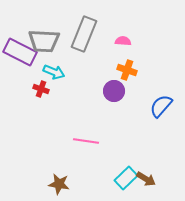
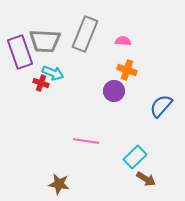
gray rectangle: moved 1 px right
gray trapezoid: moved 1 px right
purple rectangle: rotated 44 degrees clockwise
cyan arrow: moved 1 px left, 1 px down
red cross: moved 6 px up
cyan rectangle: moved 9 px right, 21 px up
